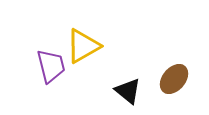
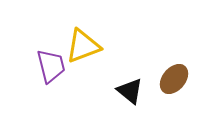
yellow triangle: rotated 9 degrees clockwise
black triangle: moved 2 px right
